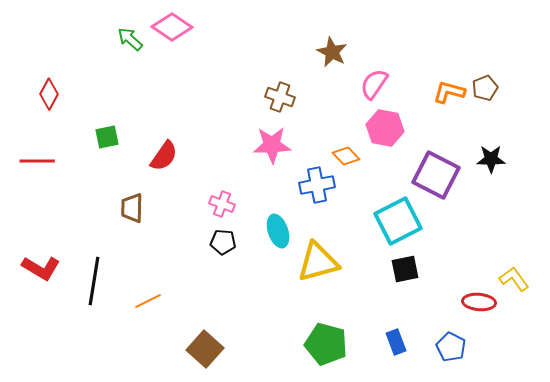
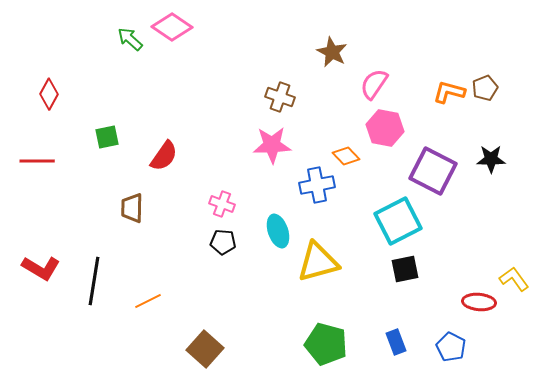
purple square: moved 3 px left, 4 px up
